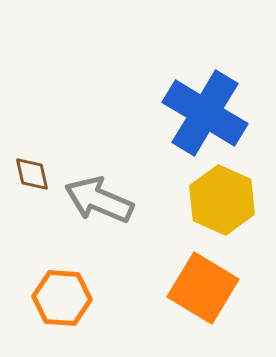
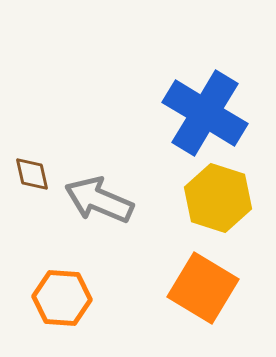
yellow hexagon: moved 4 px left, 2 px up; rotated 6 degrees counterclockwise
